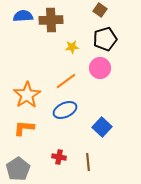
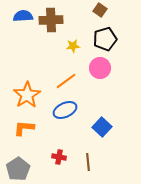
yellow star: moved 1 px right, 1 px up
